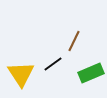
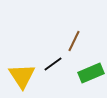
yellow triangle: moved 1 px right, 2 px down
